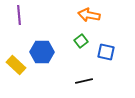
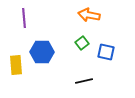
purple line: moved 5 px right, 3 px down
green square: moved 1 px right, 2 px down
yellow rectangle: rotated 42 degrees clockwise
